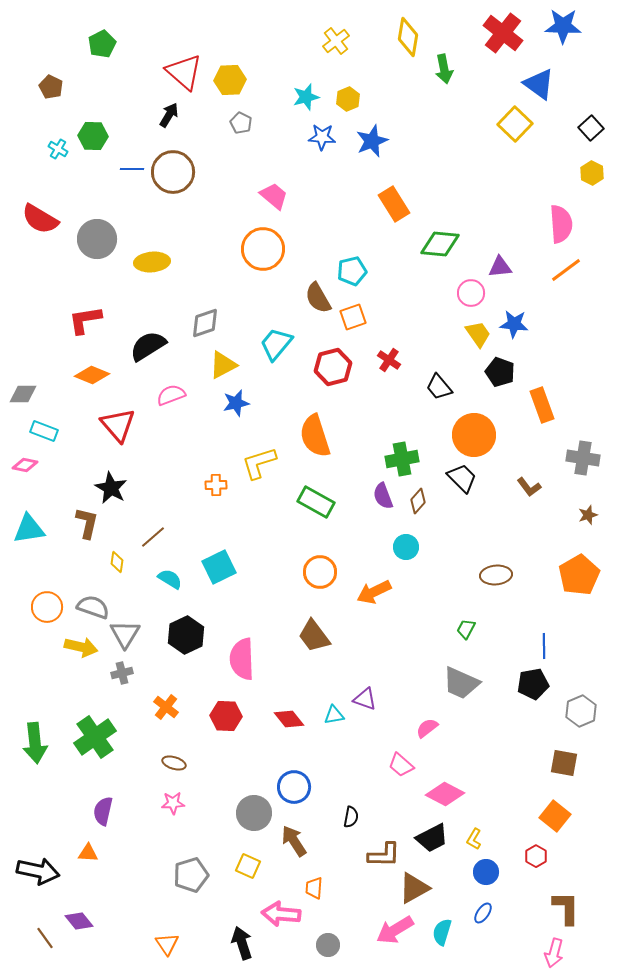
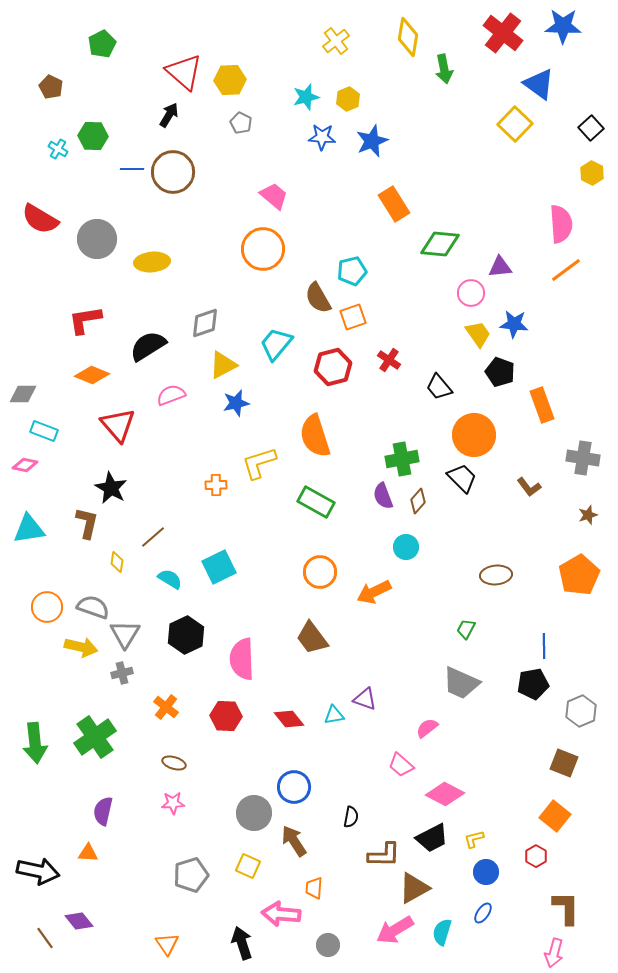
brown trapezoid at (314, 636): moved 2 px left, 2 px down
brown square at (564, 763): rotated 12 degrees clockwise
yellow L-shape at (474, 839): rotated 45 degrees clockwise
